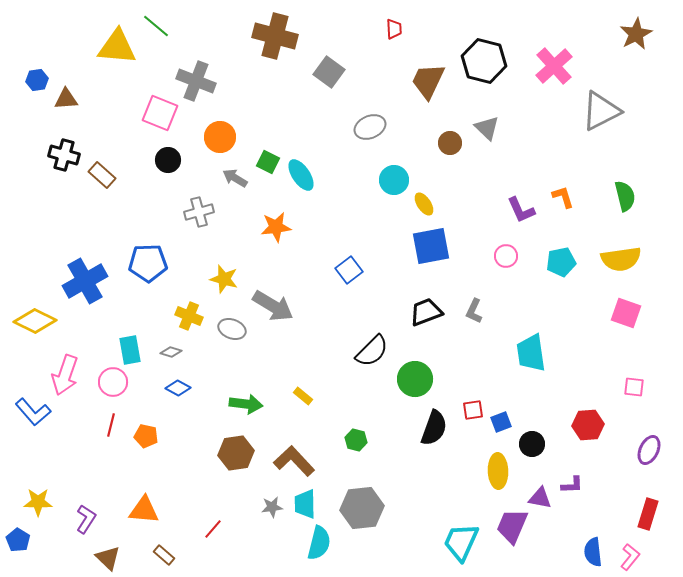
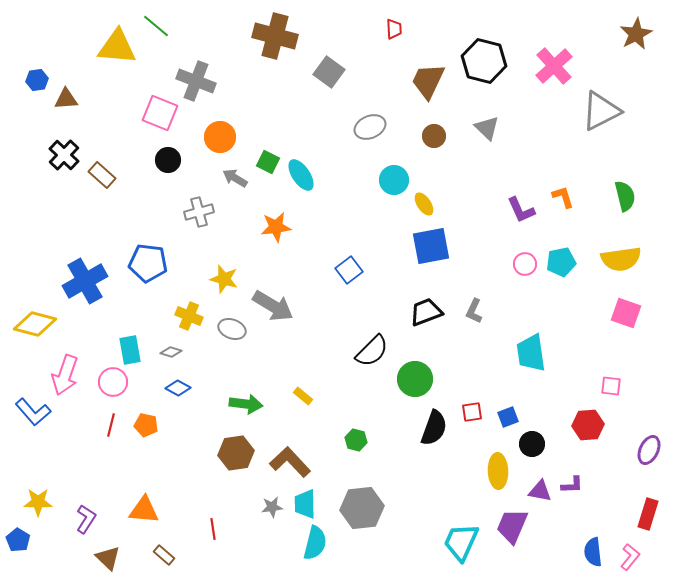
brown circle at (450, 143): moved 16 px left, 7 px up
black cross at (64, 155): rotated 28 degrees clockwise
pink circle at (506, 256): moved 19 px right, 8 px down
blue pentagon at (148, 263): rotated 9 degrees clockwise
yellow diamond at (35, 321): moved 3 px down; rotated 12 degrees counterclockwise
pink square at (634, 387): moved 23 px left, 1 px up
red square at (473, 410): moved 1 px left, 2 px down
blue square at (501, 422): moved 7 px right, 5 px up
orange pentagon at (146, 436): moved 11 px up
brown L-shape at (294, 461): moved 4 px left, 1 px down
purple triangle at (540, 498): moved 7 px up
red line at (213, 529): rotated 50 degrees counterclockwise
cyan semicircle at (319, 543): moved 4 px left
